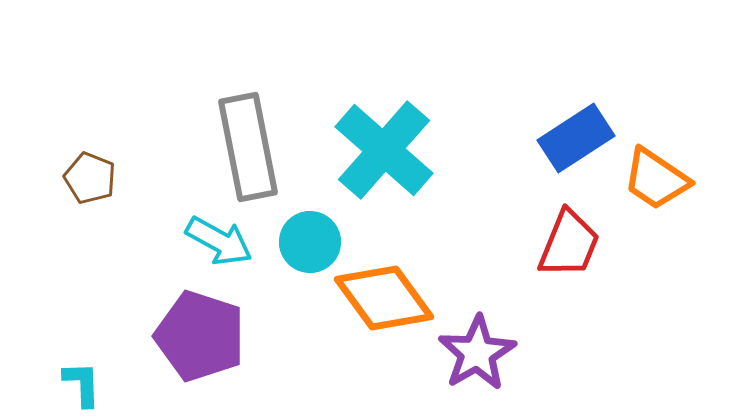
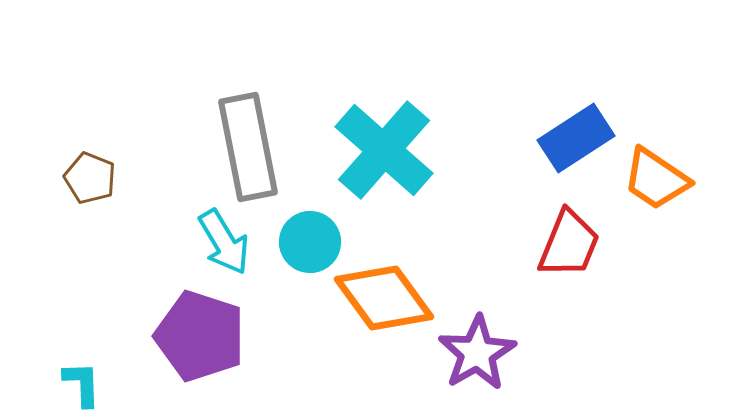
cyan arrow: moved 5 px right, 1 px down; rotated 30 degrees clockwise
